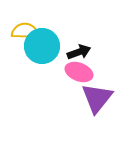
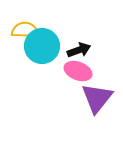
yellow semicircle: moved 1 px up
black arrow: moved 2 px up
pink ellipse: moved 1 px left, 1 px up
